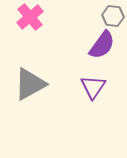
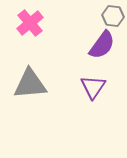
pink cross: moved 6 px down
gray triangle: rotated 24 degrees clockwise
